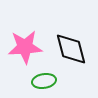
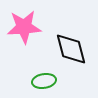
pink star: moved 1 px left, 20 px up
